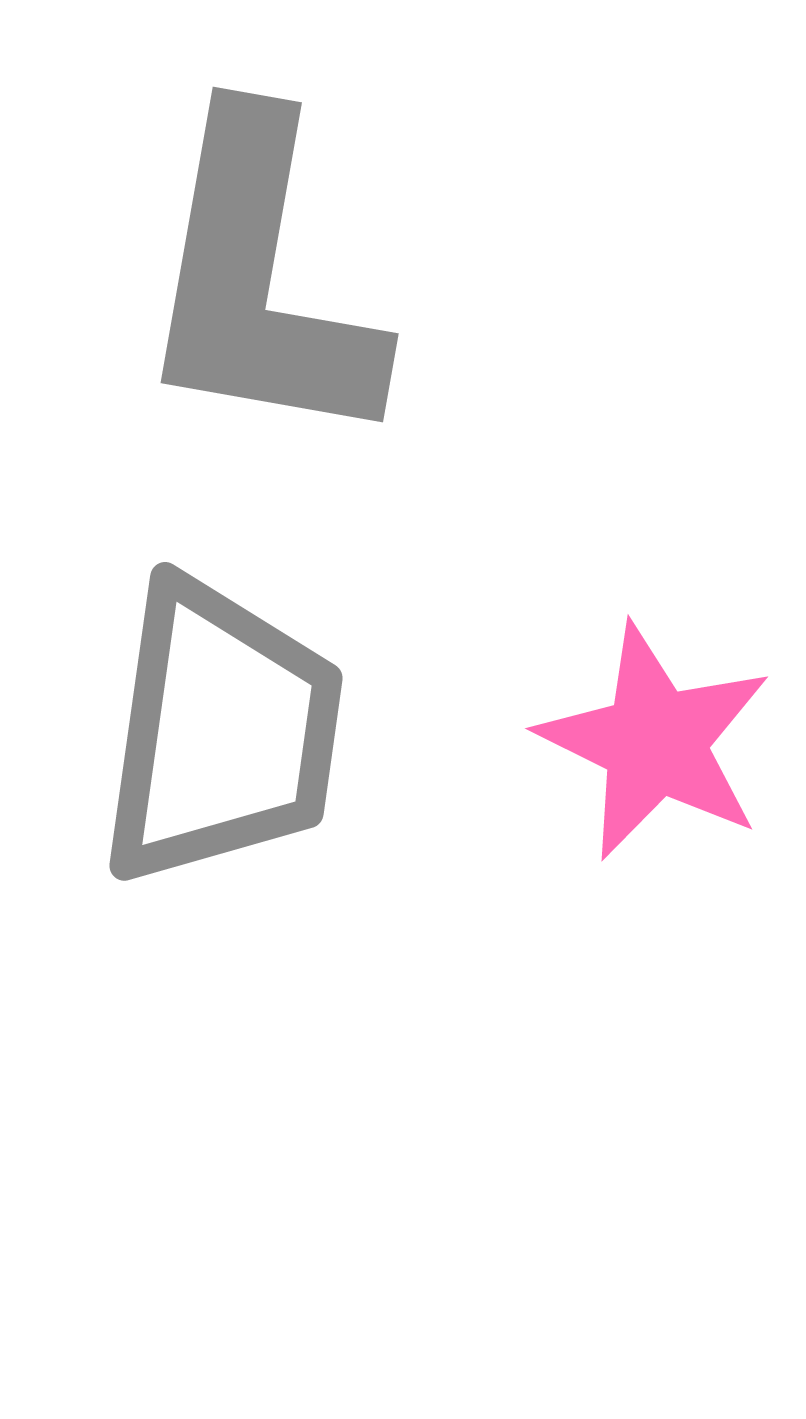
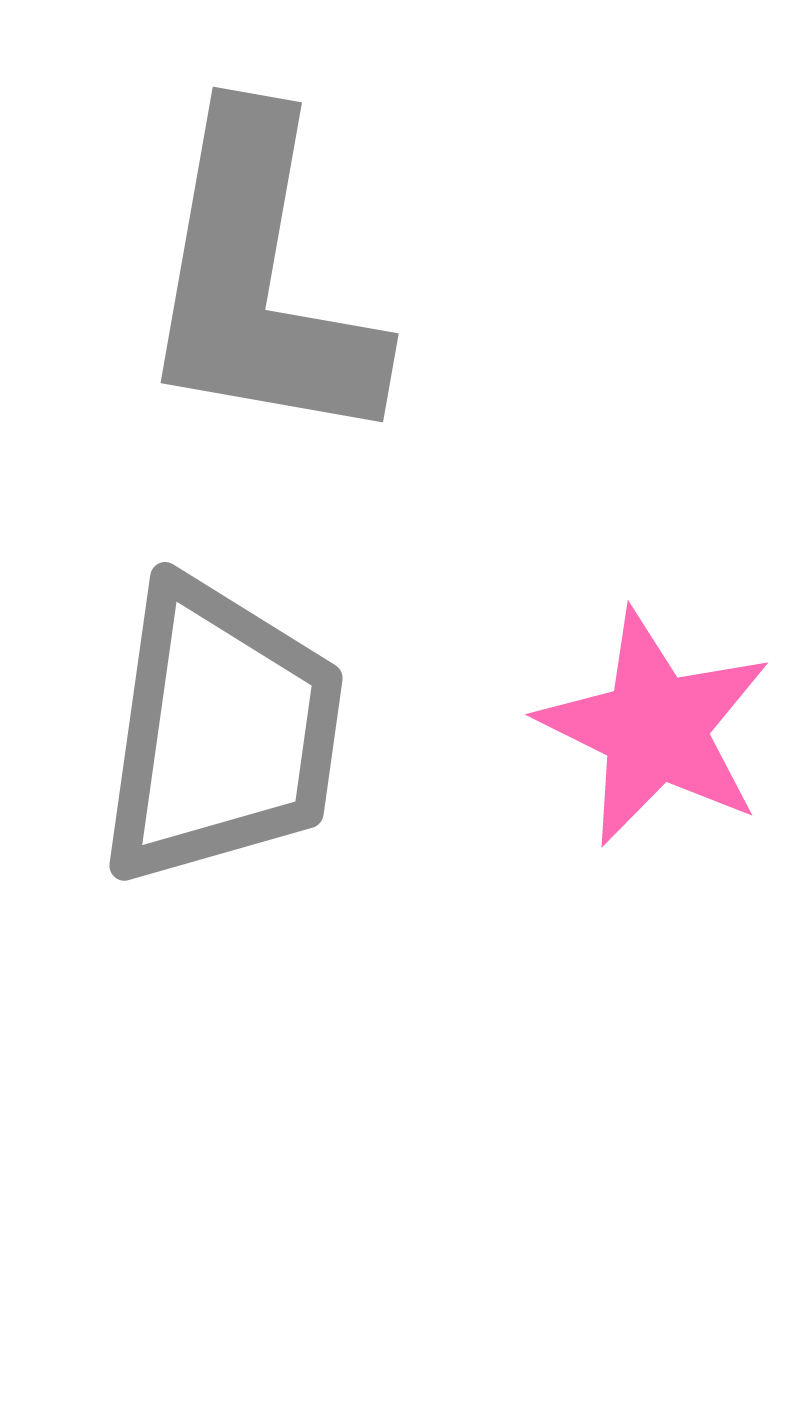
pink star: moved 14 px up
